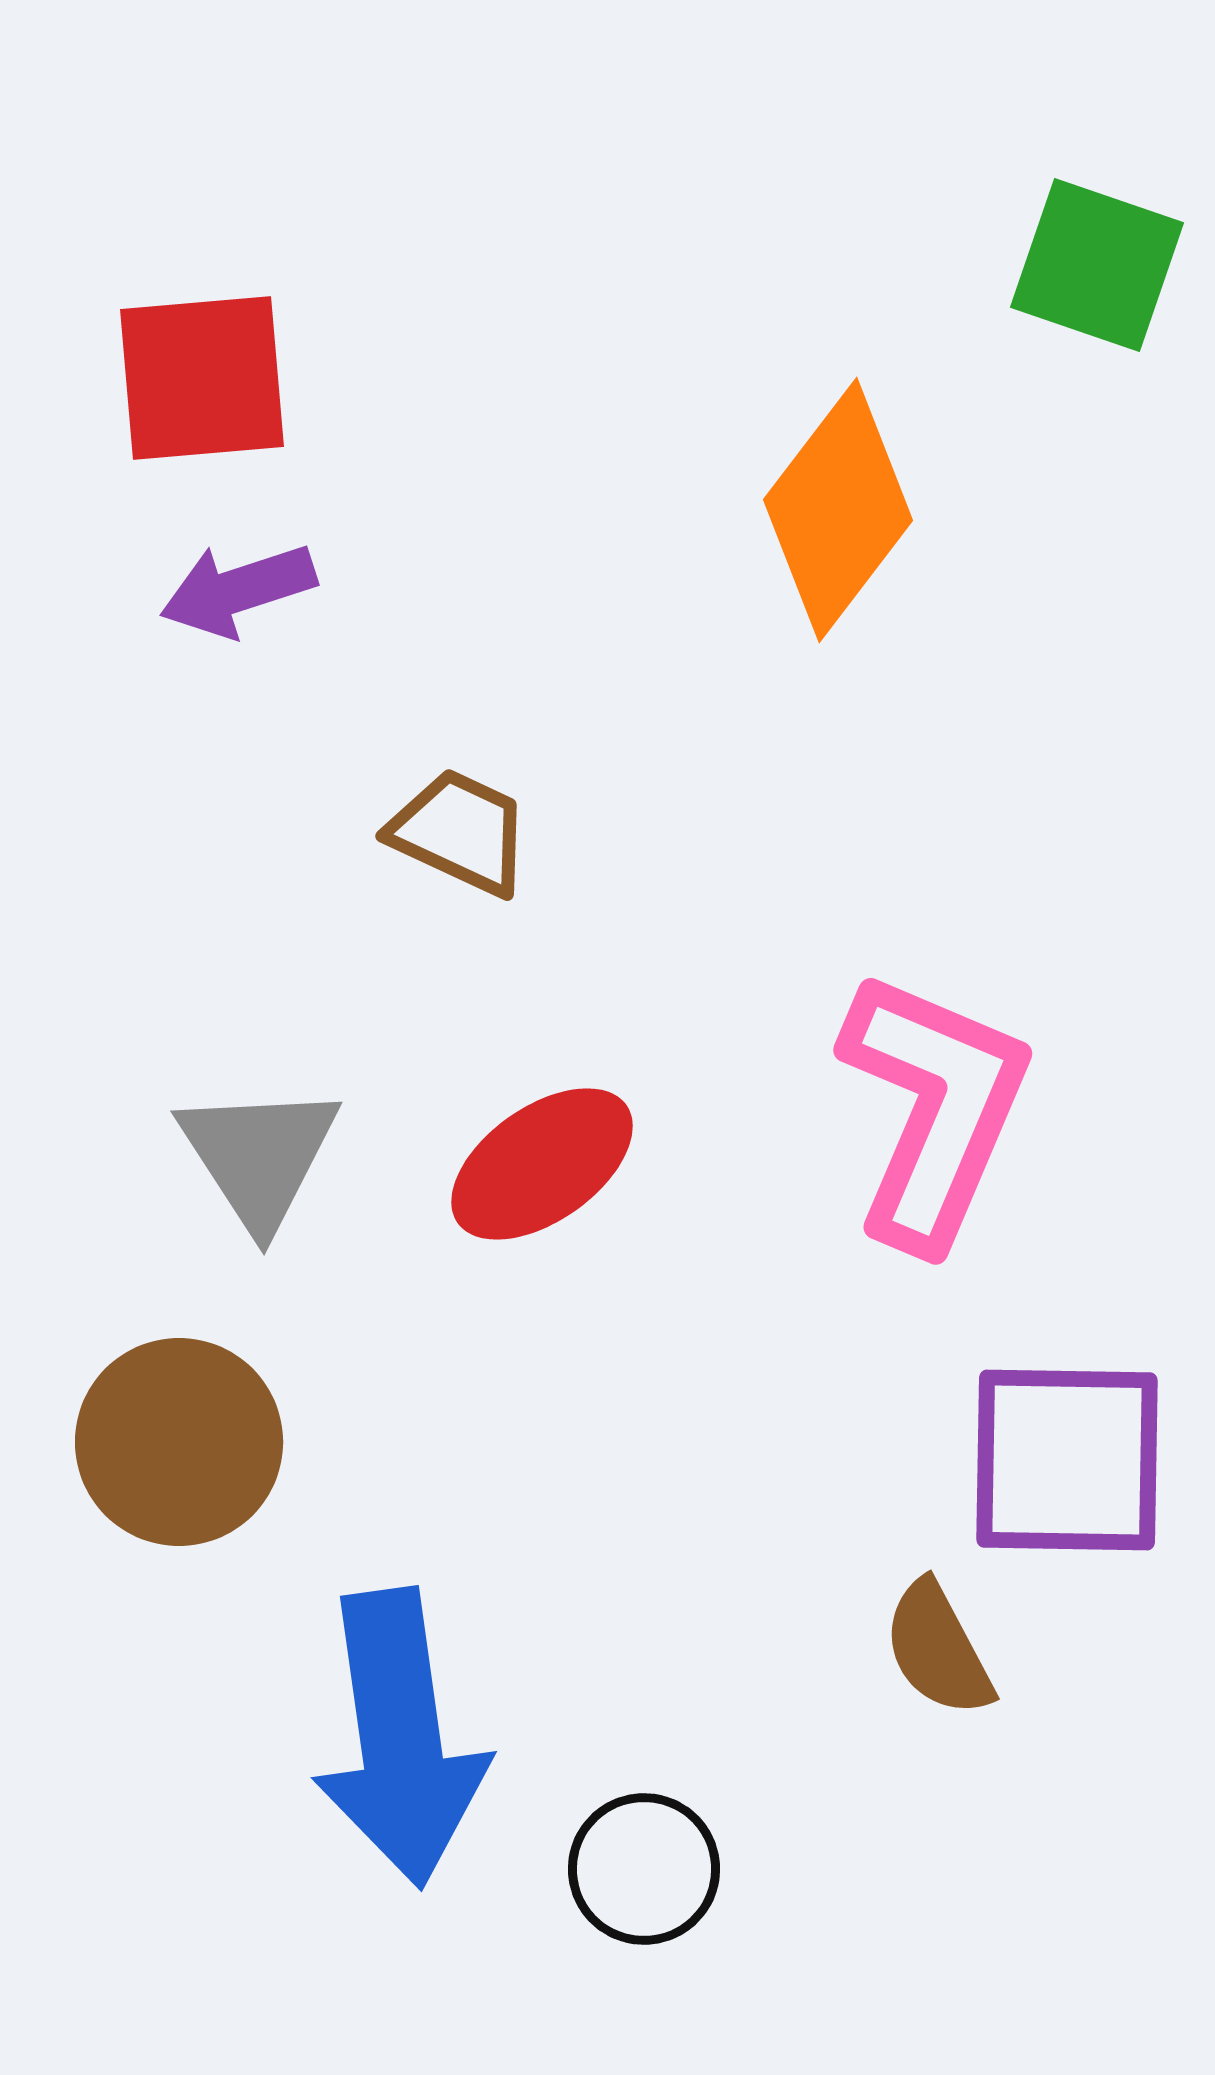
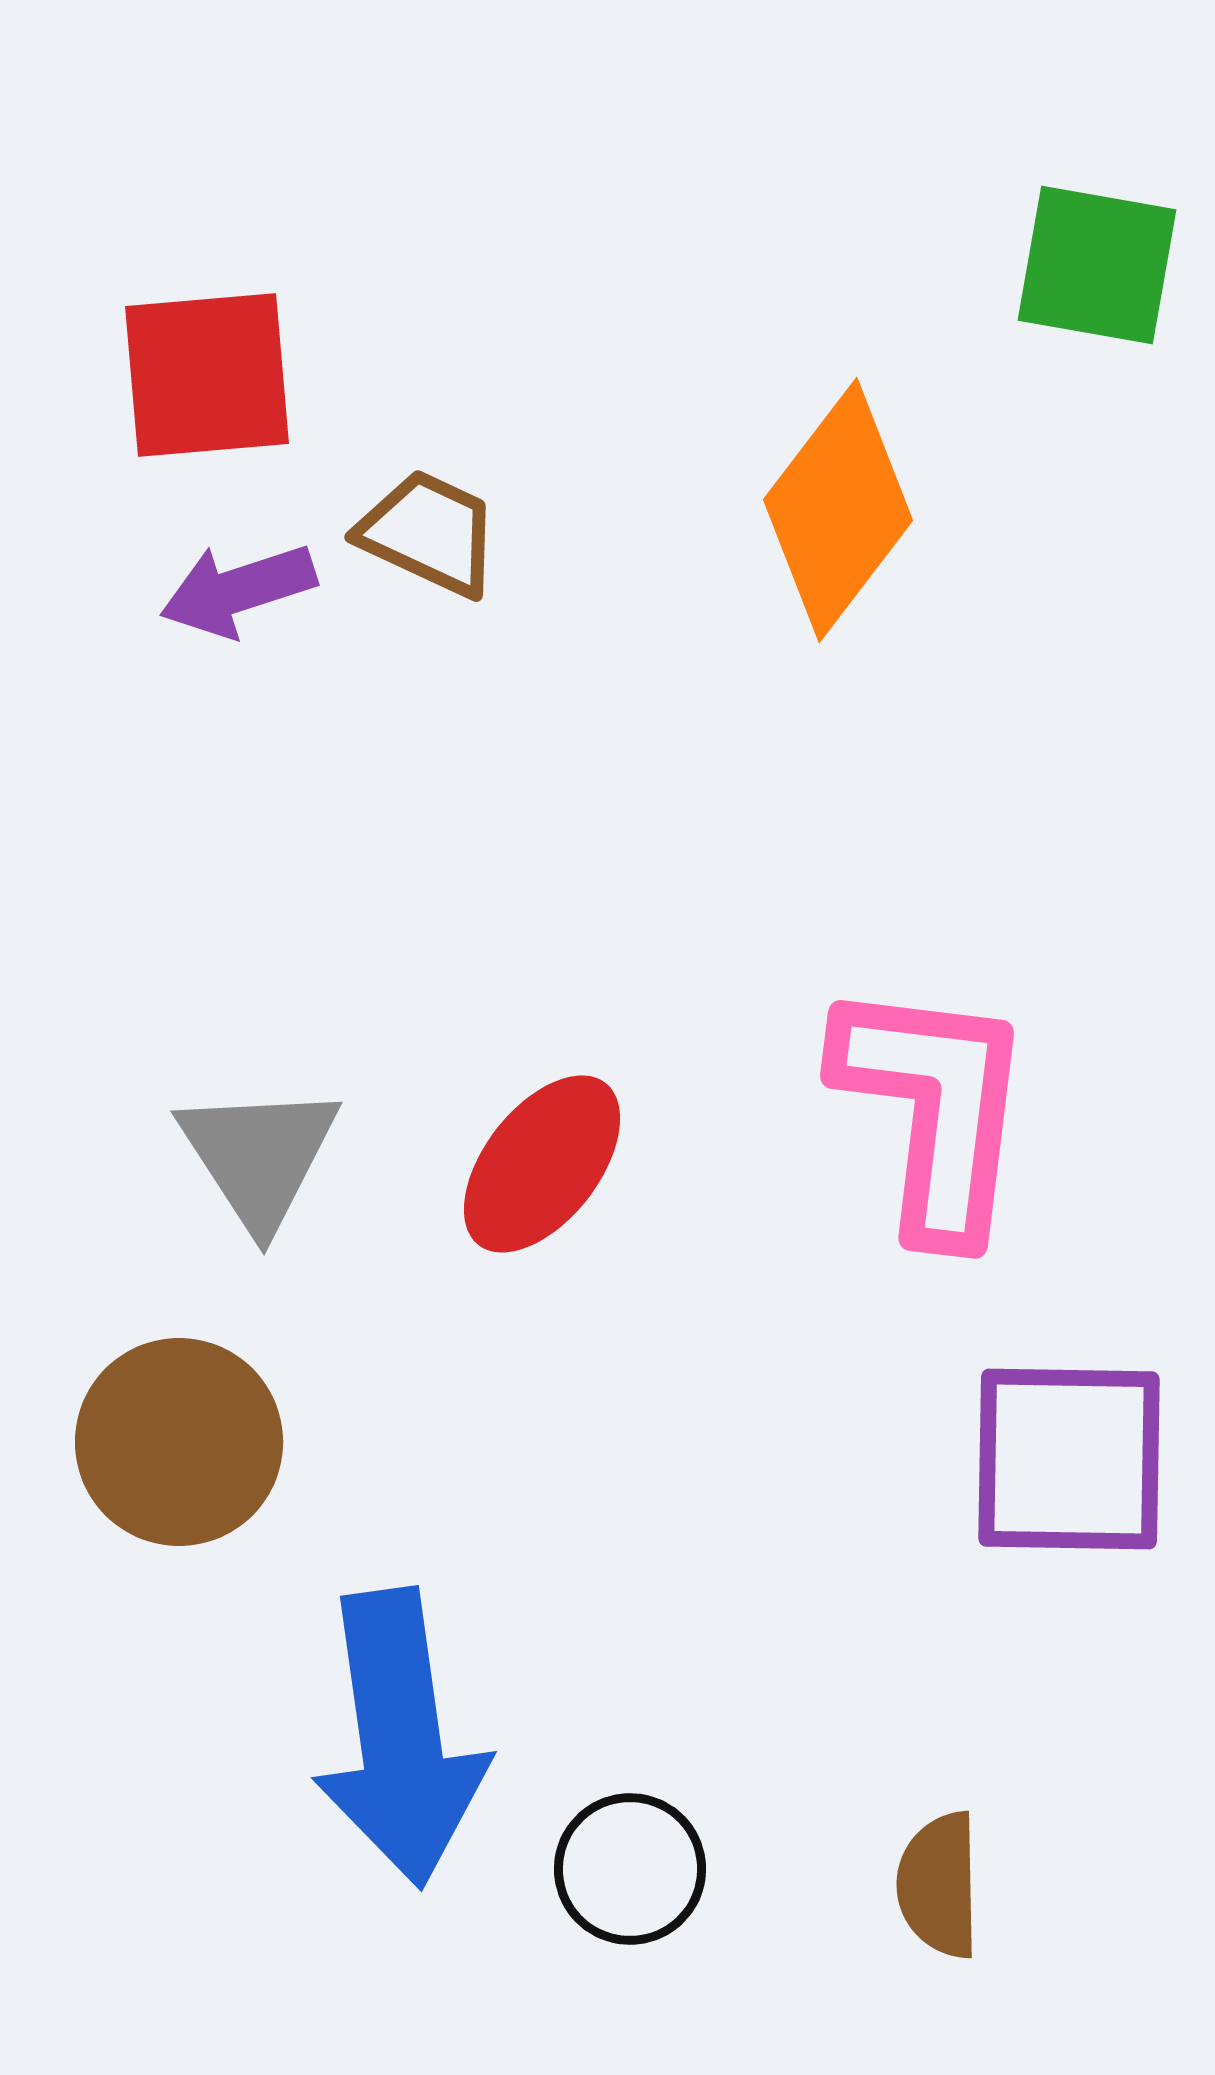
green square: rotated 9 degrees counterclockwise
red square: moved 5 px right, 3 px up
brown trapezoid: moved 31 px left, 299 px up
pink L-shape: rotated 16 degrees counterclockwise
red ellipse: rotated 17 degrees counterclockwise
purple square: moved 2 px right, 1 px up
brown semicircle: moved 1 px right, 236 px down; rotated 27 degrees clockwise
black circle: moved 14 px left
